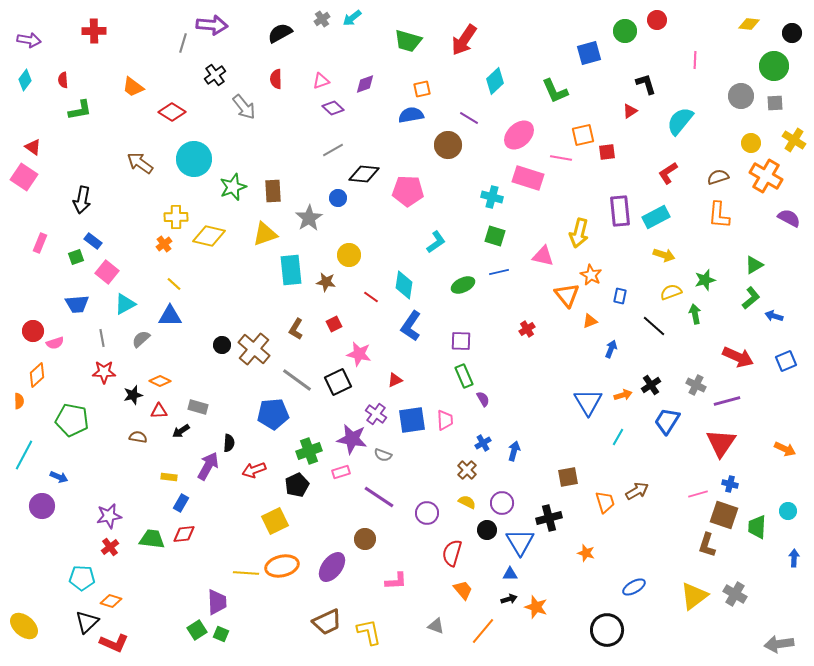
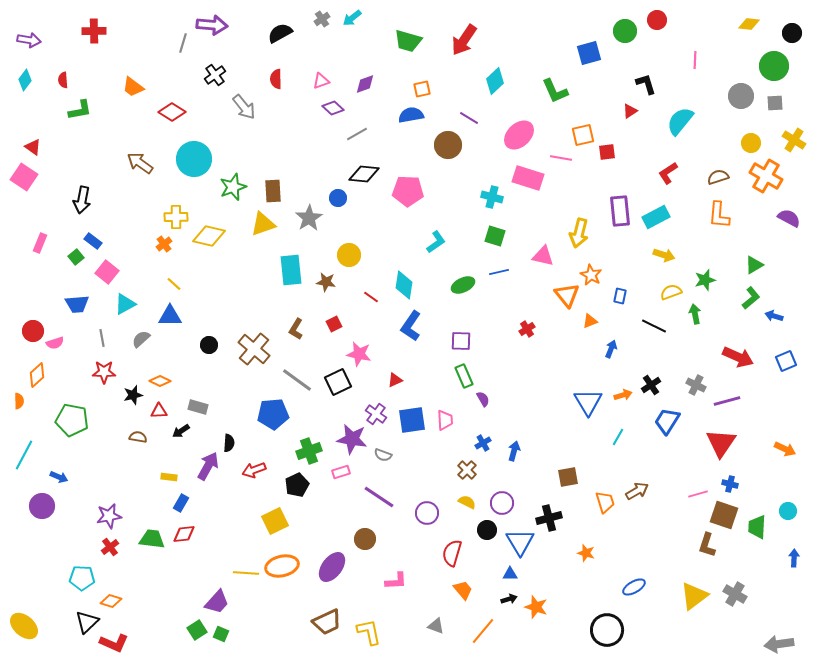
gray line at (333, 150): moved 24 px right, 16 px up
yellow triangle at (265, 234): moved 2 px left, 10 px up
green square at (76, 257): rotated 21 degrees counterclockwise
black line at (654, 326): rotated 15 degrees counterclockwise
black circle at (222, 345): moved 13 px left
purple trapezoid at (217, 602): rotated 44 degrees clockwise
